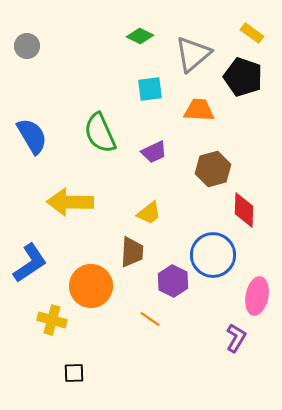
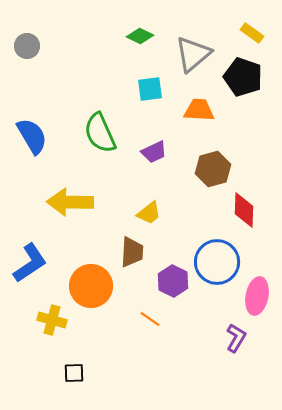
blue circle: moved 4 px right, 7 px down
